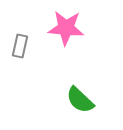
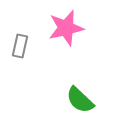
pink star: rotated 18 degrees counterclockwise
